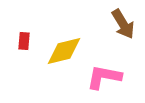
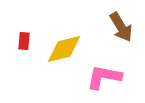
brown arrow: moved 2 px left, 3 px down
yellow diamond: moved 2 px up
